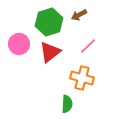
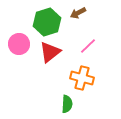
brown arrow: moved 1 px left, 2 px up
green hexagon: moved 2 px left
